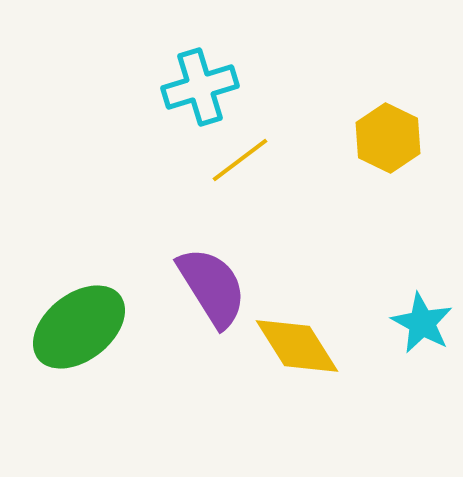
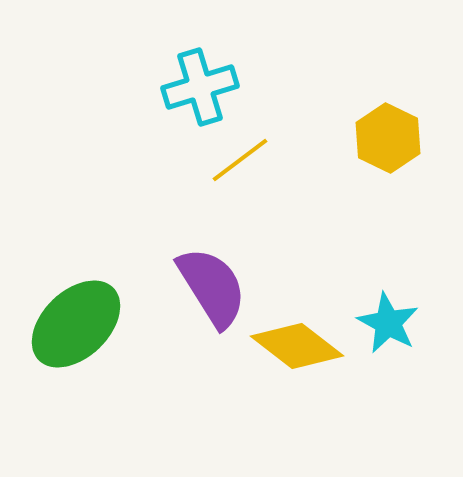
cyan star: moved 34 px left
green ellipse: moved 3 px left, 3 px up; rotated 6 degrees counterclockwise
yellow diamond: rotated 20 degrees counterclockwise
